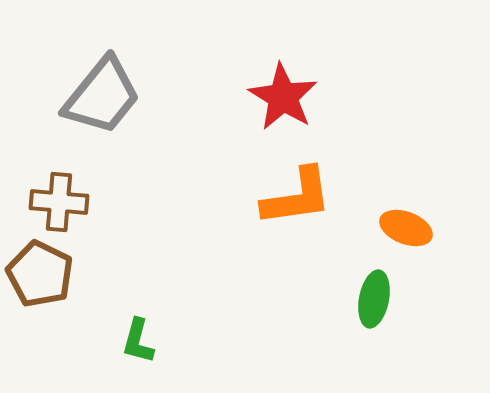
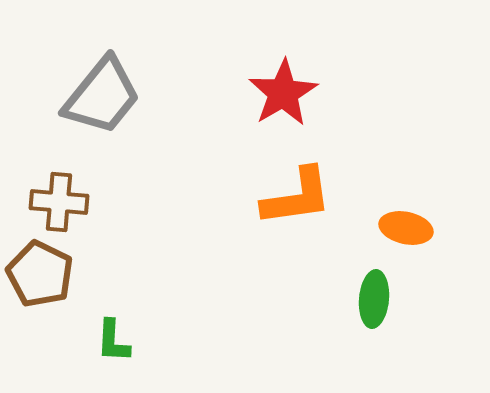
red star: moved 4 px up; rotated 10 degrees clockwise
orange ellipse: rotated 9 degrees counterclockwise
green ellipse: rotated 6 degrees counterclockwise
green L-shape: moved 25 px left; rotated 12 degrees counterclockwise
